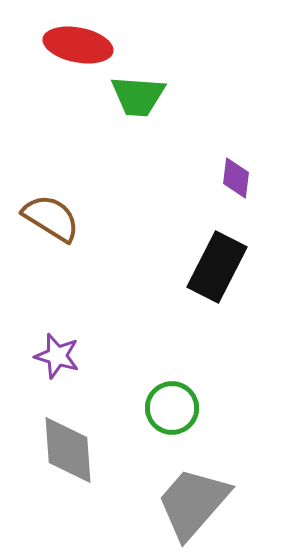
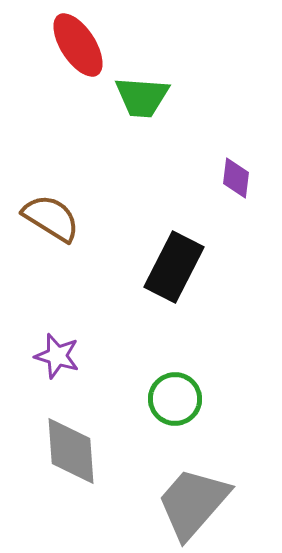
red ellipse: rotated 46 degrees clockwise
green trapezoid: moved 4 px right, 1 px down
black rectangle: moved 43 px left
green circle: moved 3 px right, 9 px up
gray diamond: moved 3 px right, 1 px down
